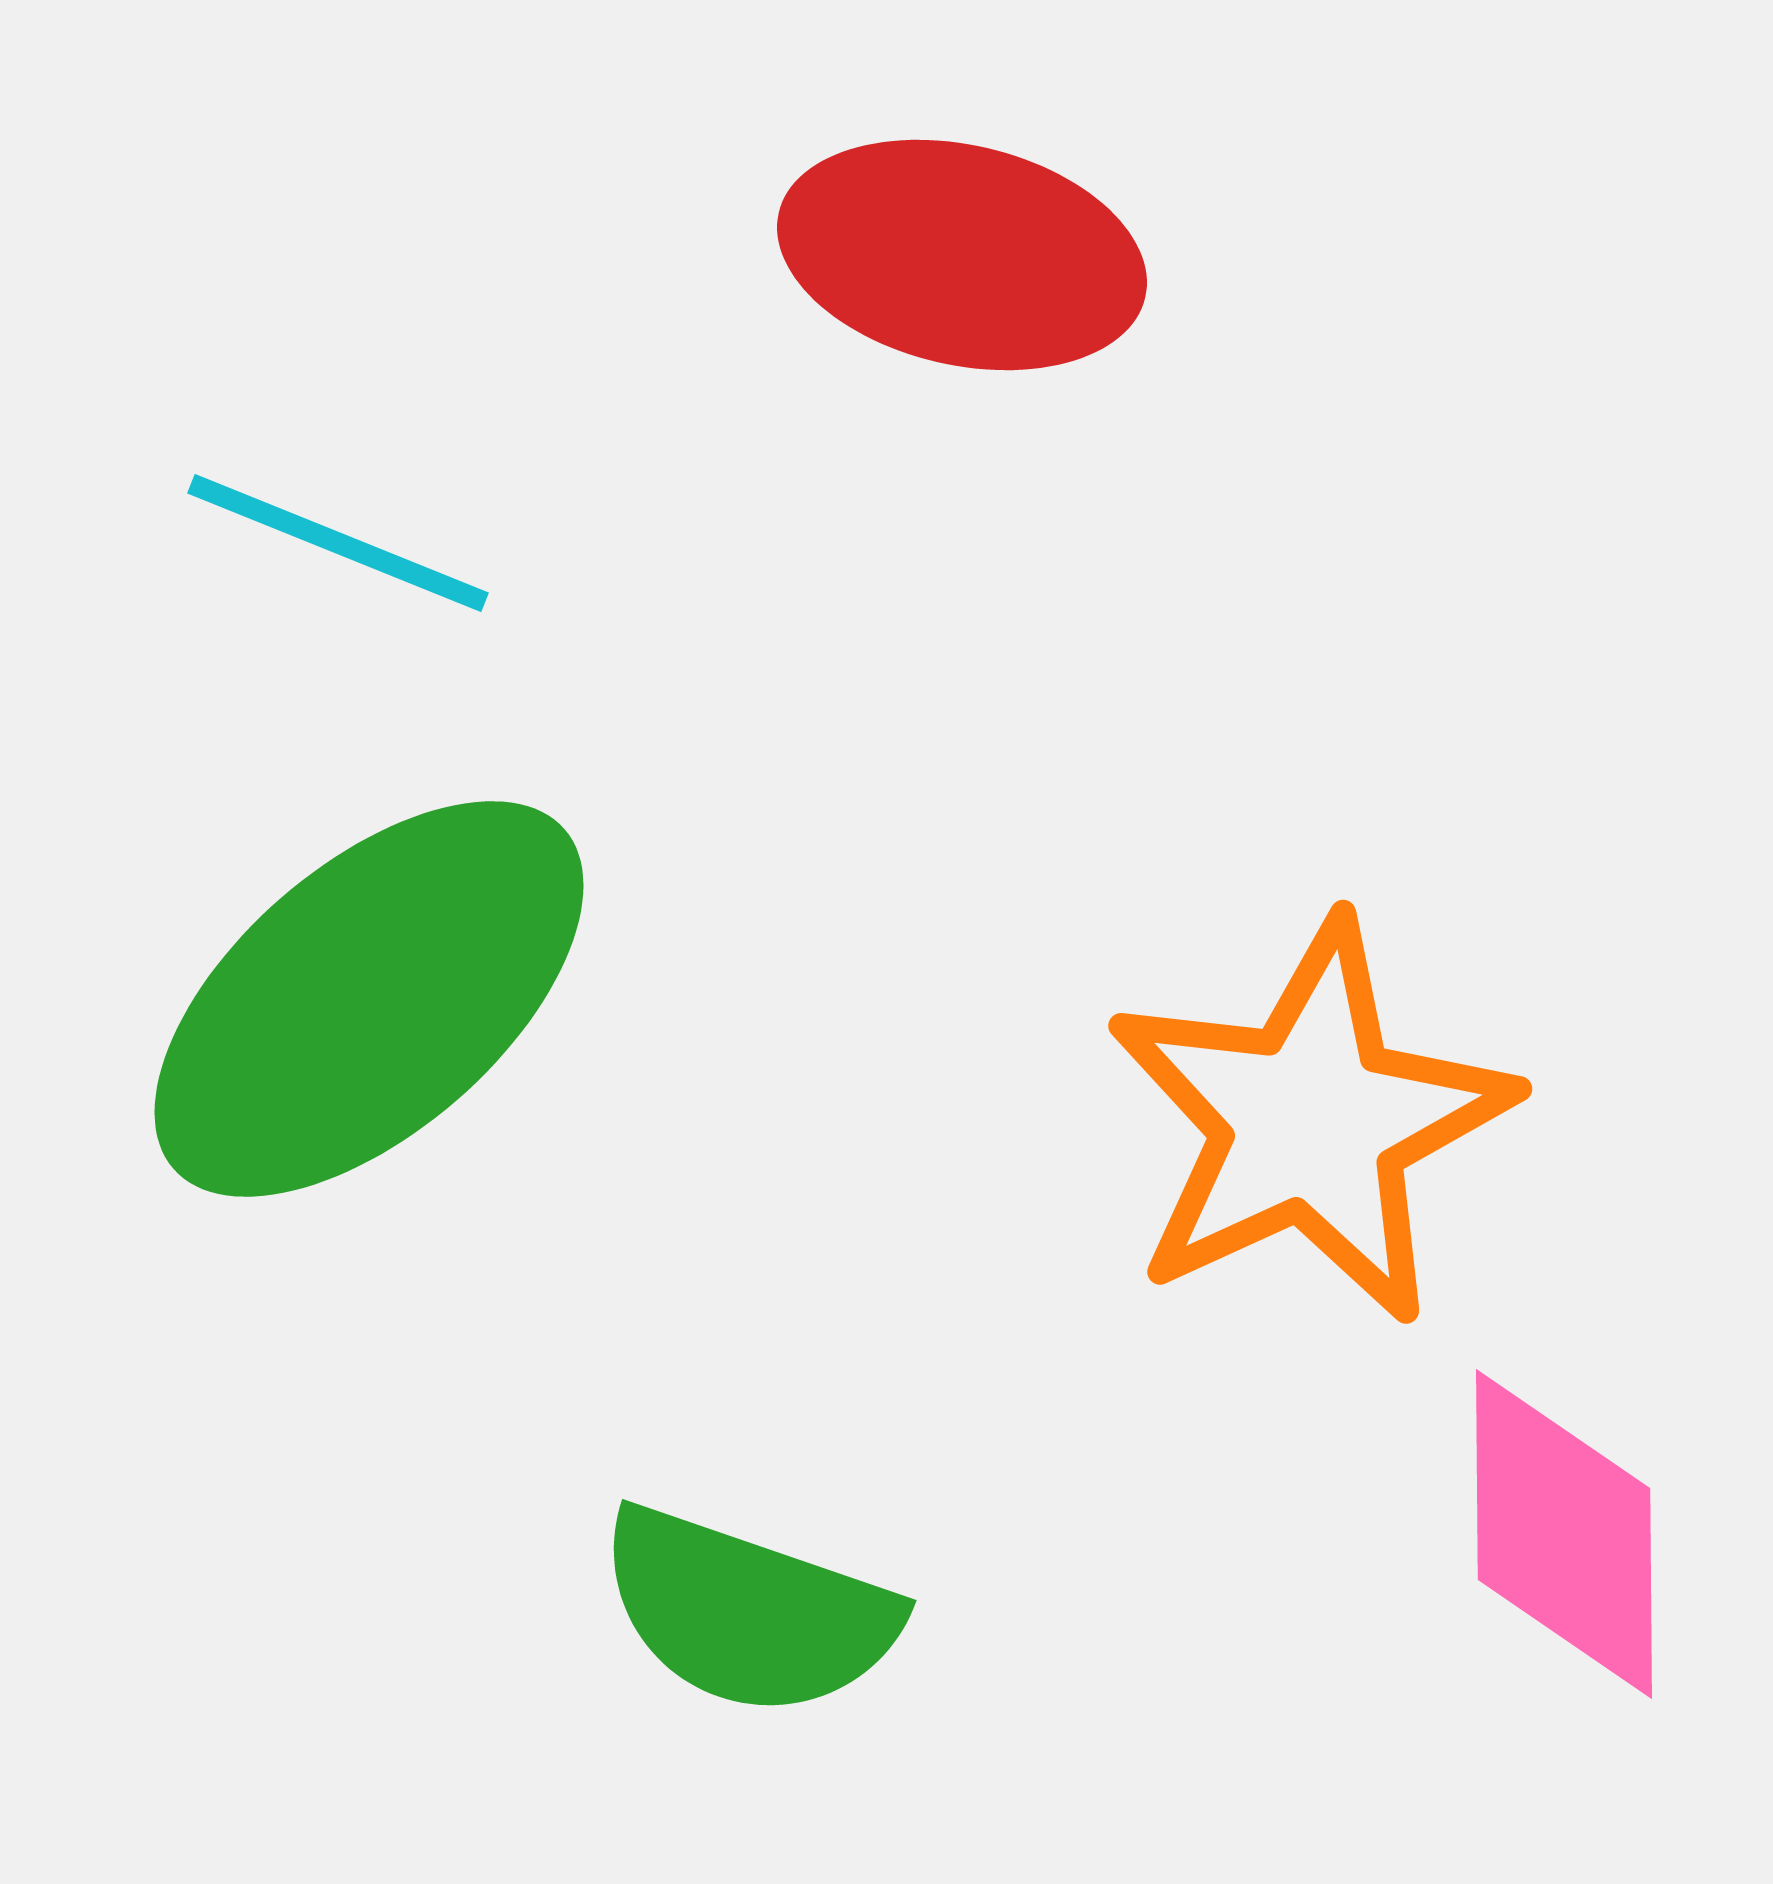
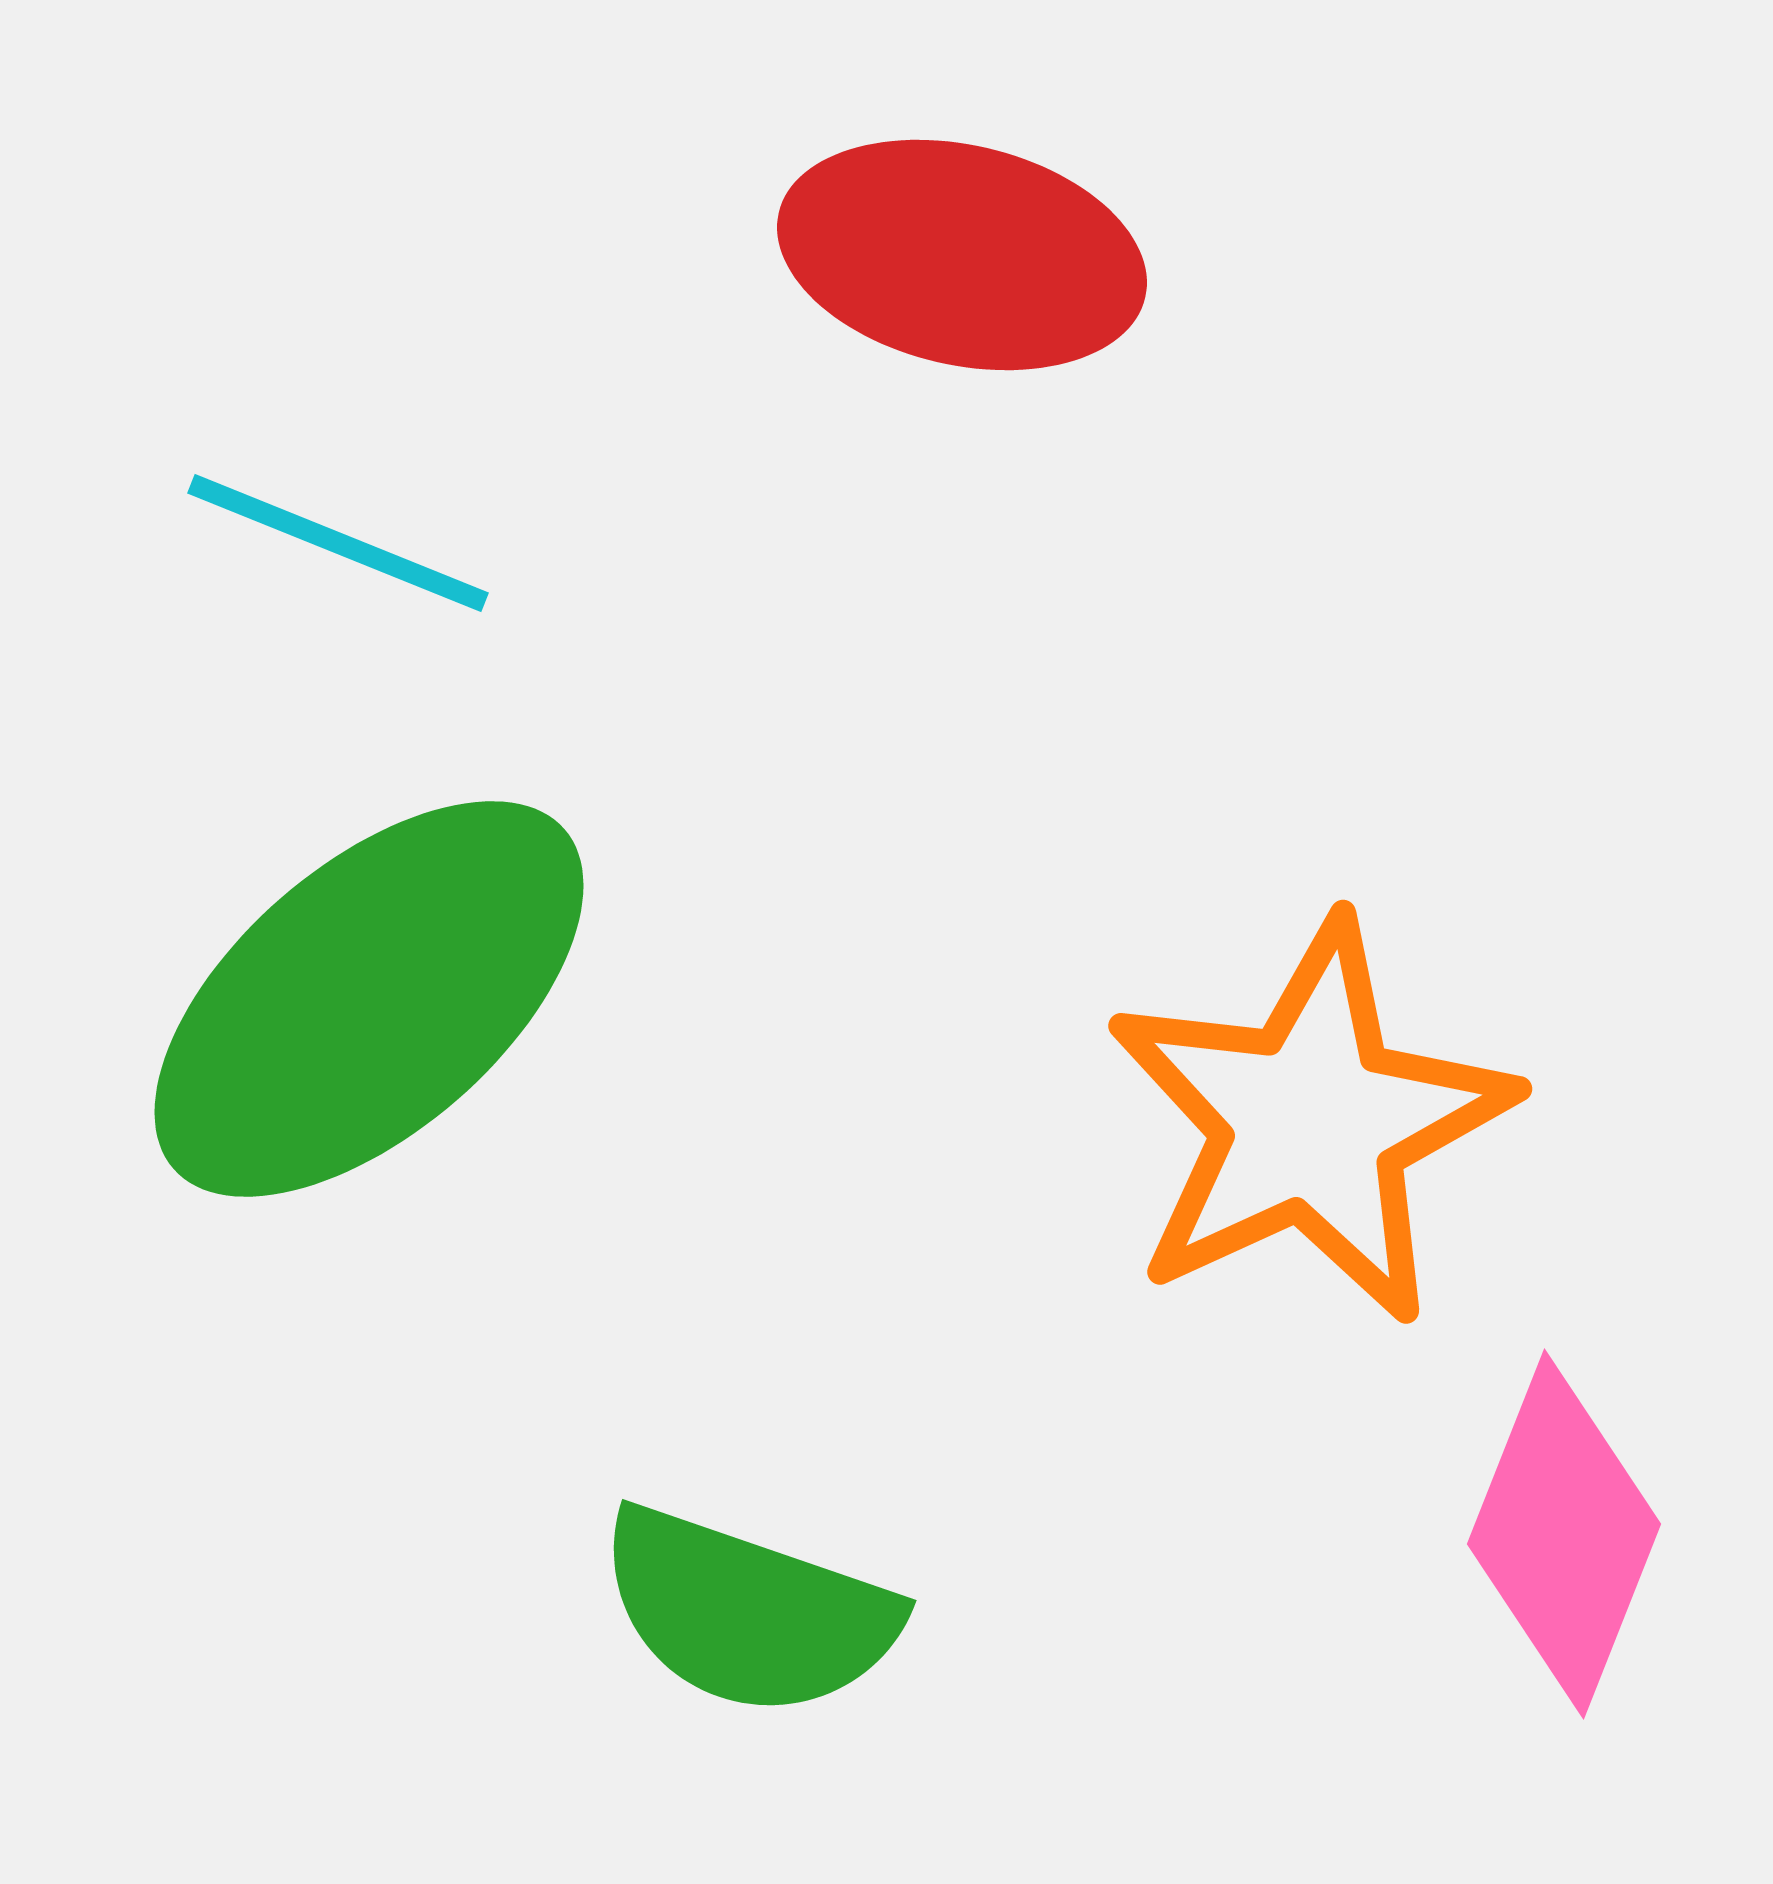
pink diamond: rotated 22 degrees clockwise
